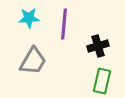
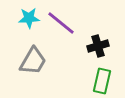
purple line: moved 3 px left, 1 px up; rotated 56 degrees counterclockwise
